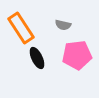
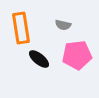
orange rectangle: rotated 24 degrees clockwise
black ellipse: moved 2 px right, 1 px down; rotated 25 degrees counterclockwise
